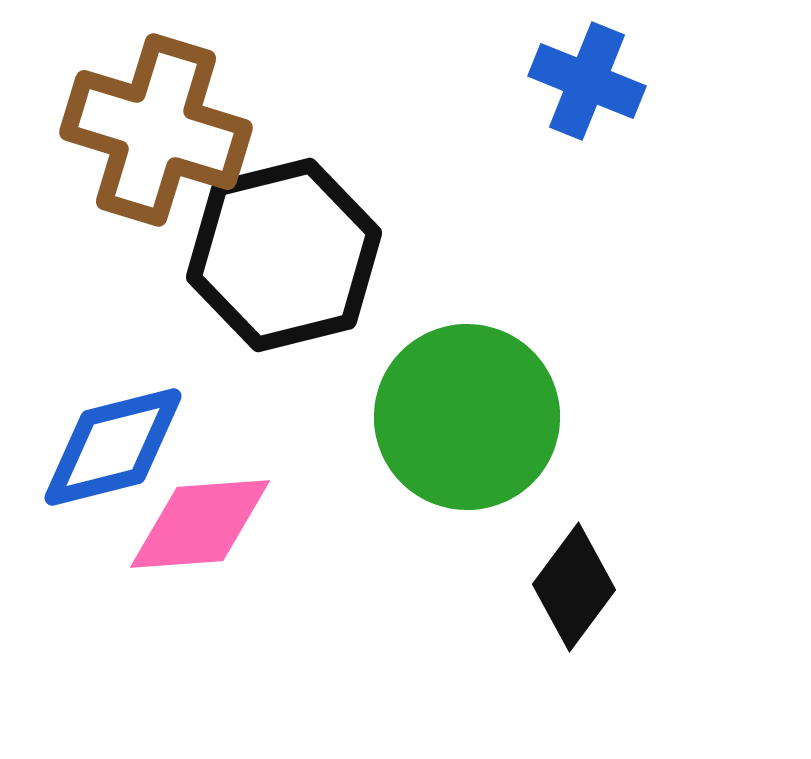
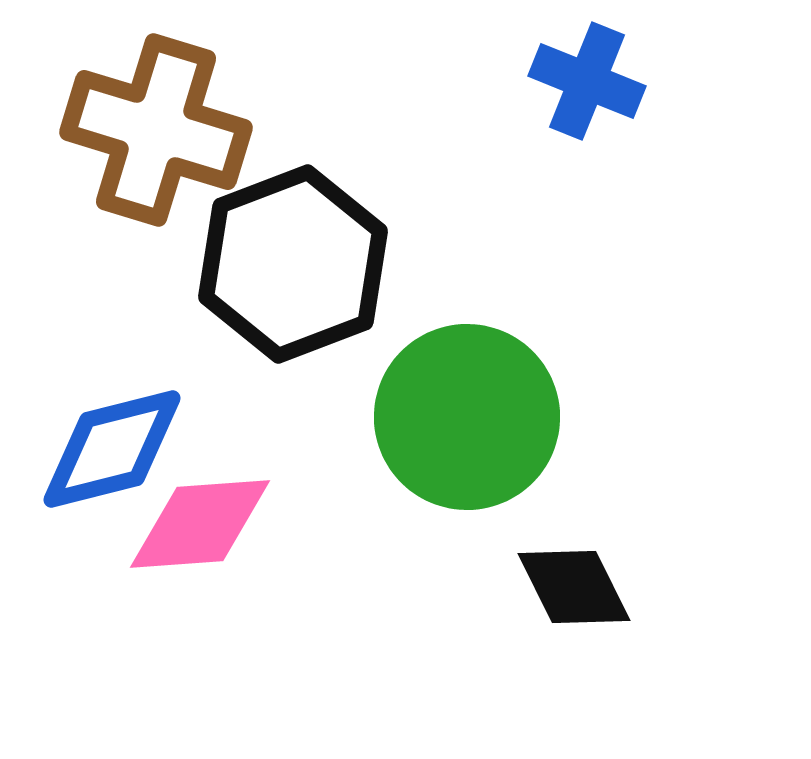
black hexagon: moved 9 px right, 9 px down; rotated 7 degrees counterclockwise
blue diamond: moved 1 px left, 2 px down
black diamond: rotated 63 degrees counterclockwise
